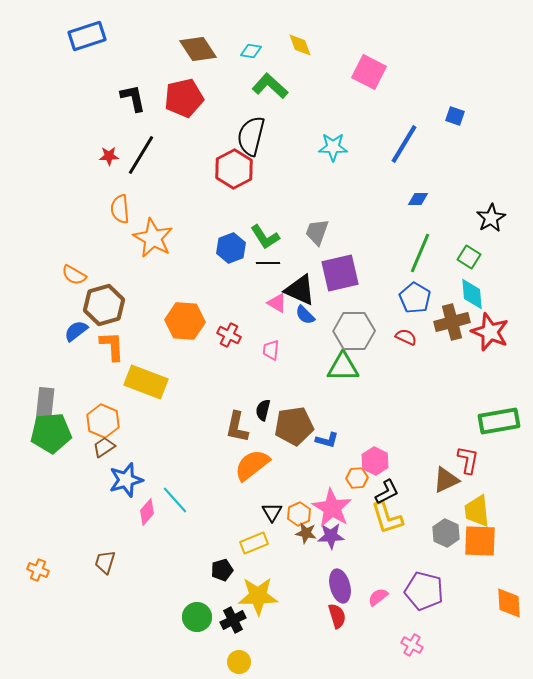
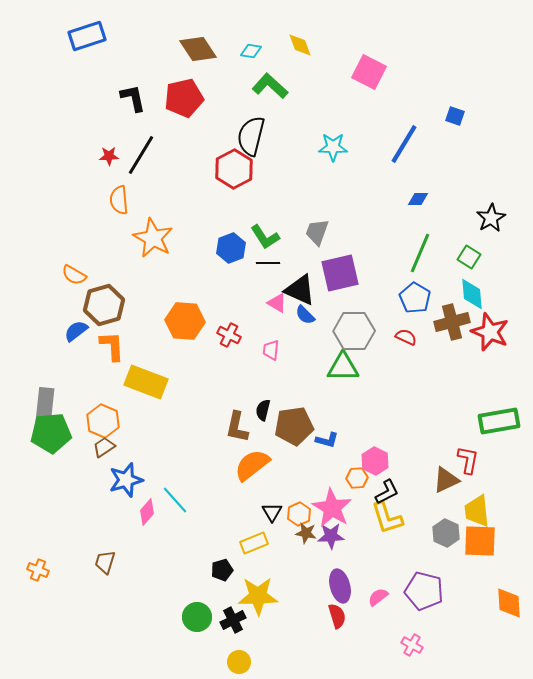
orange semicircle at (120, 209): moved 1 px left, 9 px up
